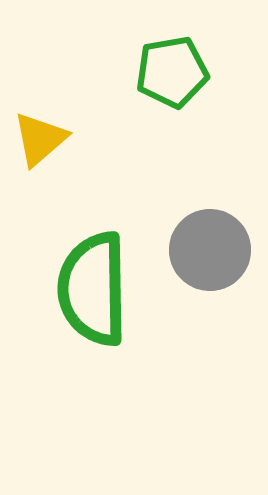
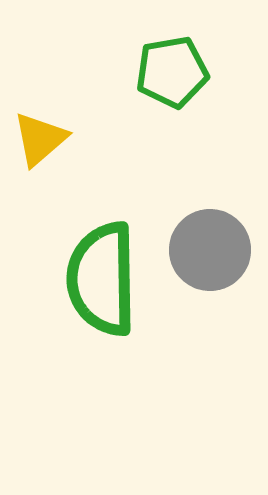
green semicircle: moved 9 px right, 10 px up
